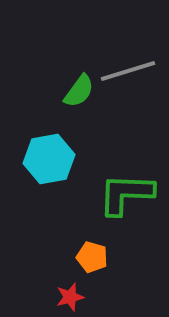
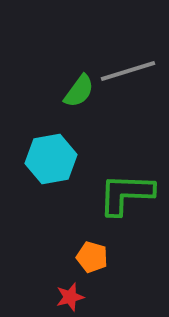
cyan hexagon: moved 2 px right
